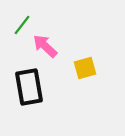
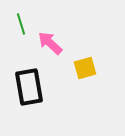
green line: moved 1 px left, 1 px up; rotated 55 degrees counterclockwise
pink arrow: moved 5 px right, 3 px up
